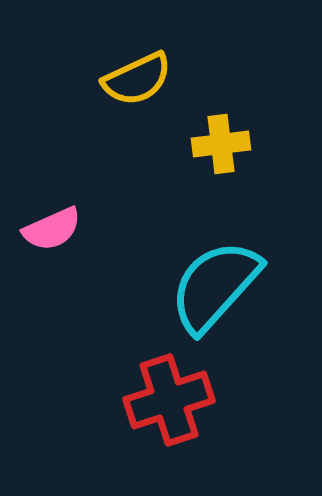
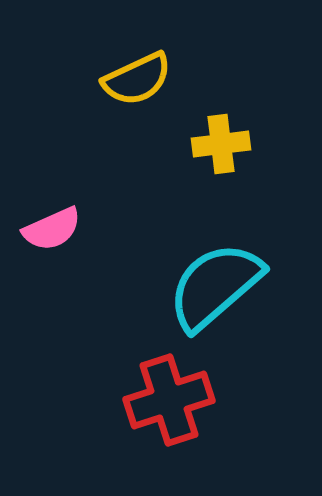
cyan semicircle: rotated 7 degrees clockwise
